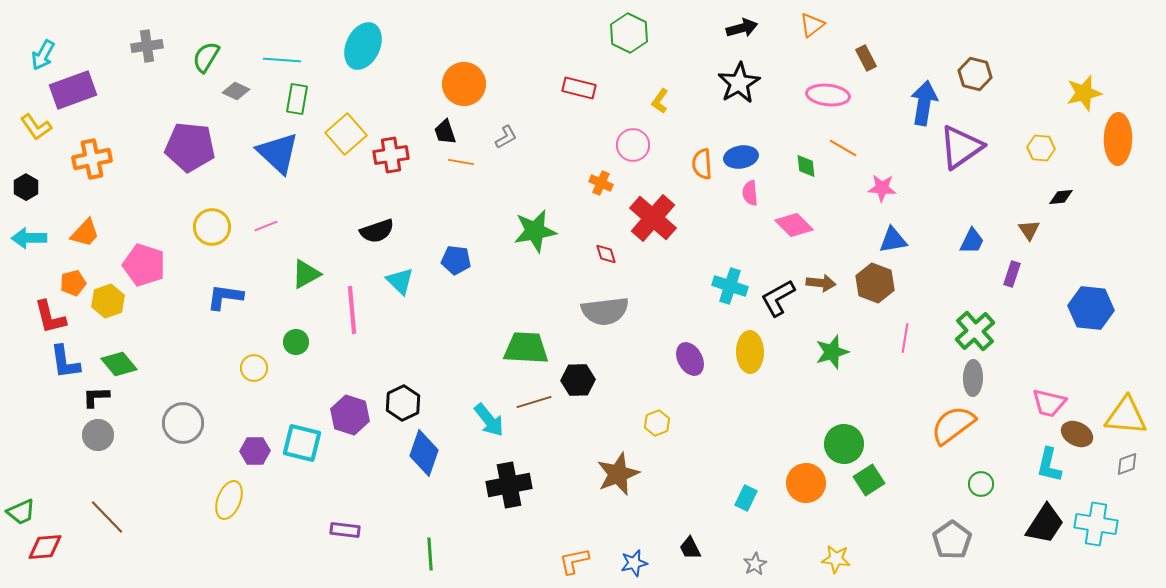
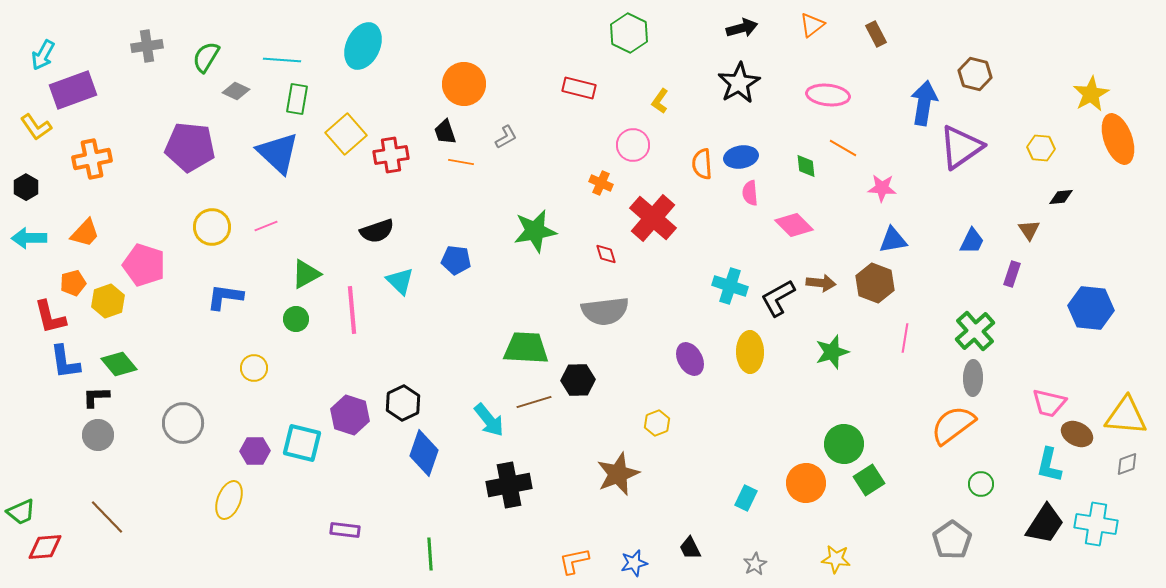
brown rectangle at (866, 58): moved 10 px right, 24 px up
yellow star at (1084, 93): moved 7 px right, 1 px down; rotated 15 degrees counterclockwise
orange ellipse at (1118, 139): rotated 21 degrees counterclockwise
green circle at (296, 342): moved 23 px up
